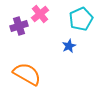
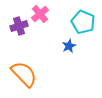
cyan pentagon: moved 2 px right, 3 px down; rotated 25 degrees counterclockwise
orange semicircle: moved 3 px left; rotated 16 degrees clockwise
